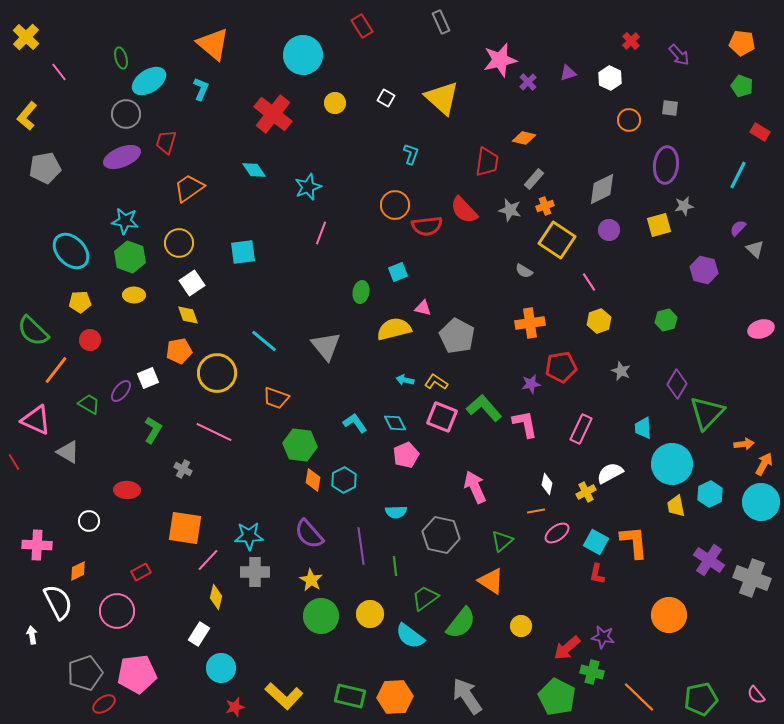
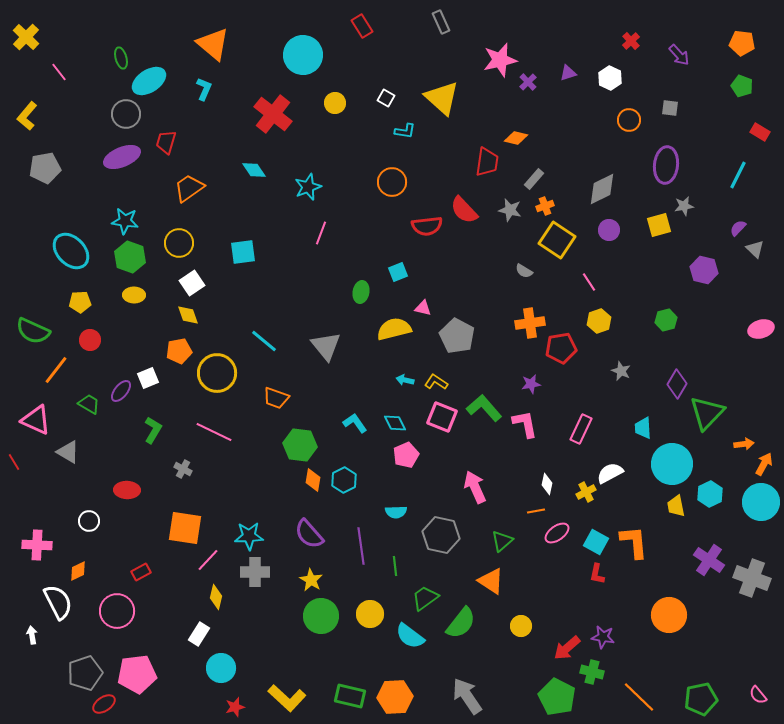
cyan L-shape at (201, 89): moved 3 px right
orange diamond at (524, 138): moved 8 px left
cyan L-shape at (411, 154): moved 6 px left, 23 px up; rotated 80 degrees clockwise
orange circle at (395, 205): moved 3 px left, 23 px up
green semicircle at (33, 331): rotated 20 degrees counterclockwise
red pentagon at (561, 367): moved 19 px up
pink semicircle at (756, 695): moved 2 px right
yellow L-shape at (284, 696): moved 3 px right, 2 px down
